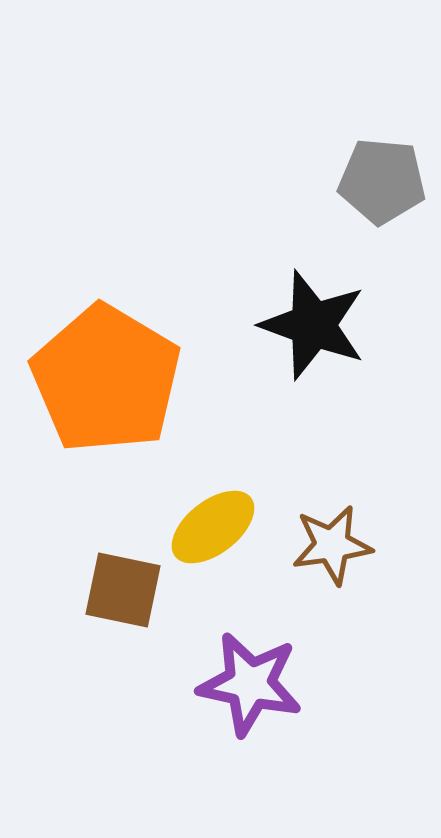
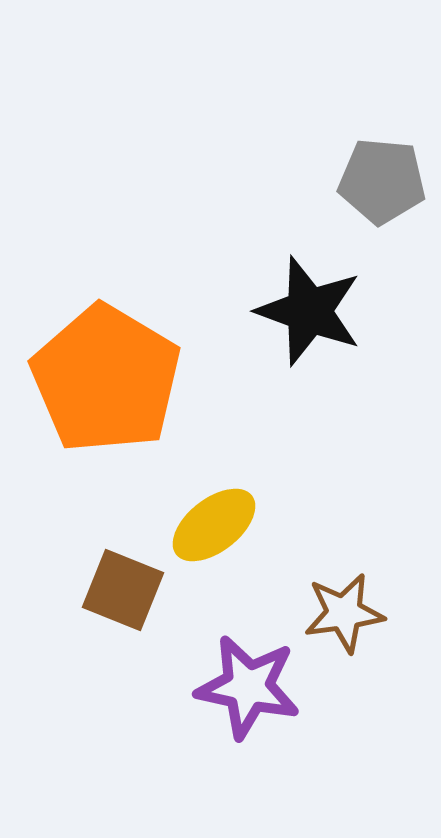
black star: moved 4 px left, 14 px up
yellow ellipse: moved 1 px right, 2 px up
brown star: moved 12 px right, 68 px down
brown square: rotated 10 degrees clockwise
purple star: moved 2 px left, 3 px down
